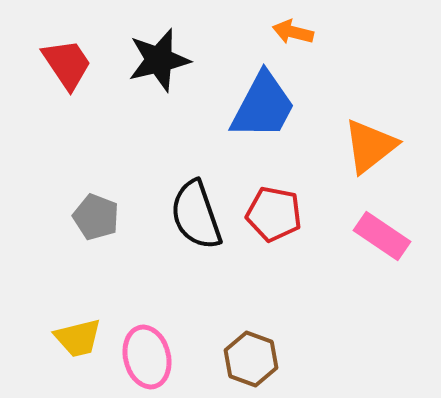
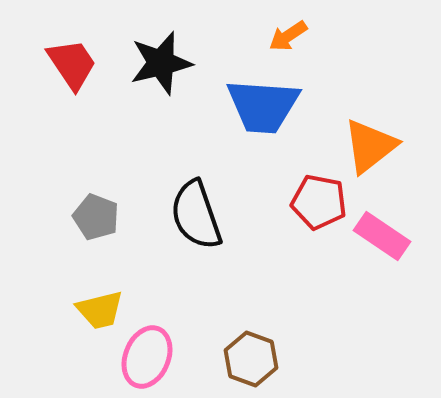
orange arrow: moved 5 px left, 4 px down; rotated 48 degrees counterclockwise
black star: moved 2 px right, 3 px down
red trapezoid: moved 5 px right
blue trapezoid: rotated 66 degrees clockwise
red pentagon: moved 45 px right, 12 px up
yellow trapezoid: moved 22 px right, 28 px up
pink ellipse: rotated 36 degrees clockwise
